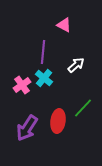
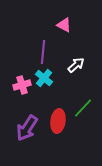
pink cross: rotated 18 degrees clockwise
